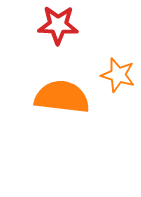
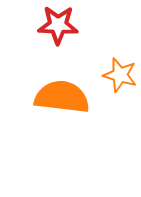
orange star: moved 2 px right
